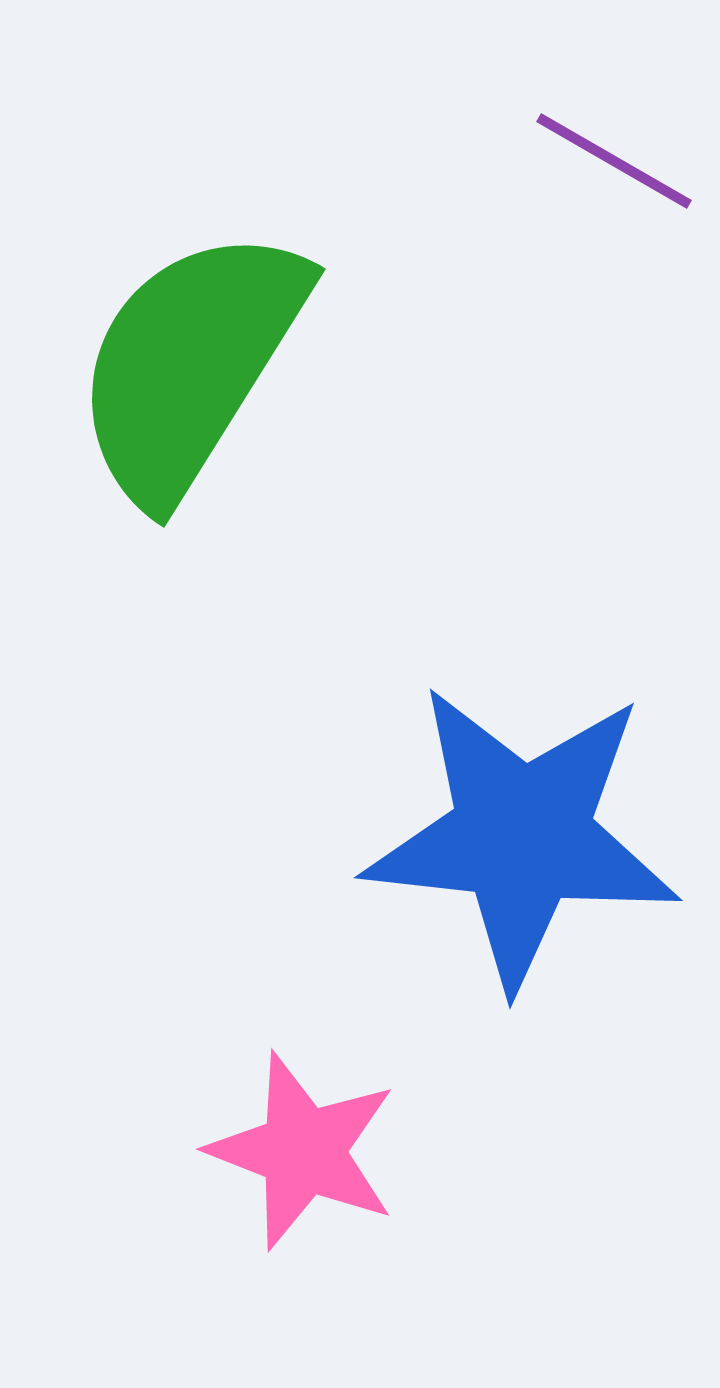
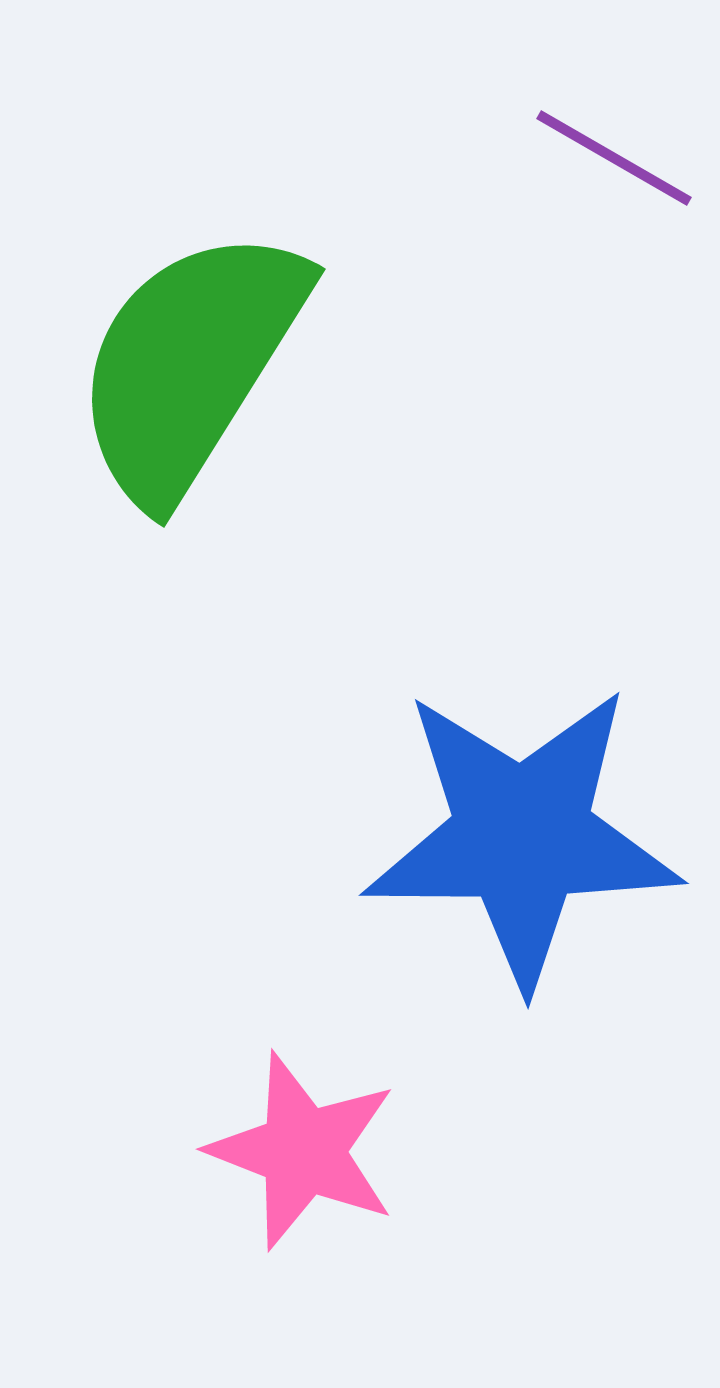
purple line: moved 3 px up
blue star: rotated 6 degrees counterclockwise
